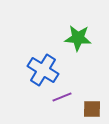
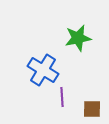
green star: rotated 16 degrees counterclockwise
purple line: rotated 72 degrees counterclockwise
